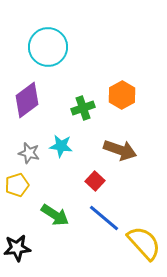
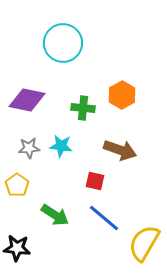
cyan circle: moved 15 px right, 4 px up
purple diamond: rotated 48 degrees clockwise
green cross: rotated 25 degrees clockwise
gray star: moved 5 px up; rotated 20 degrees counterclockwise
red square: rotated 30 degrees counterclockwise
yellow pentagon: rotated 20 degrees counterclockwise
yellow semicircle: rotated 108 degrees counterclockwise
black star: rotated 12 degrees clockwise
